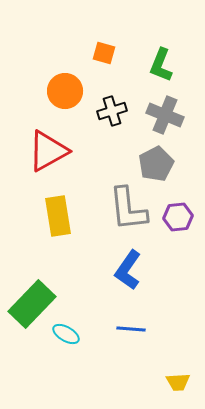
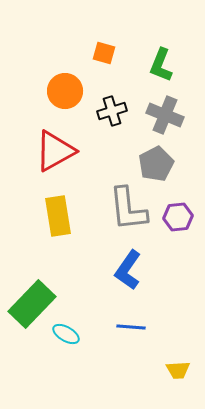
red triangle: moved 7 px right
blue line: moved 2 px up
yellow trapezoid: moved 12 px up
